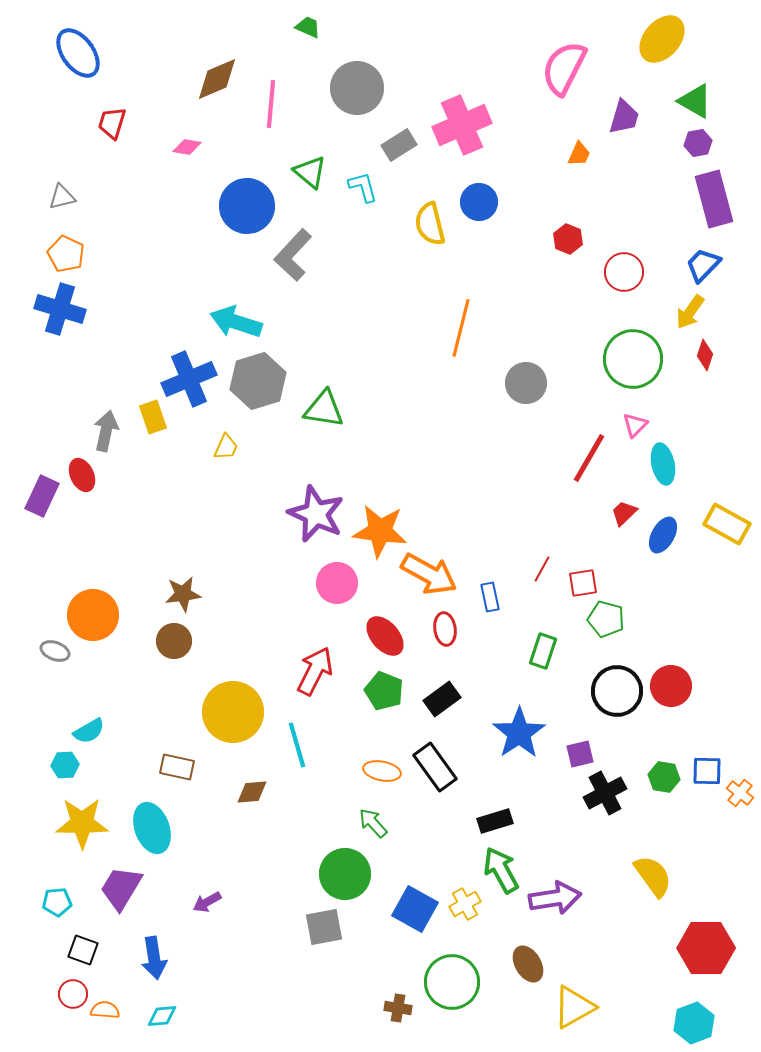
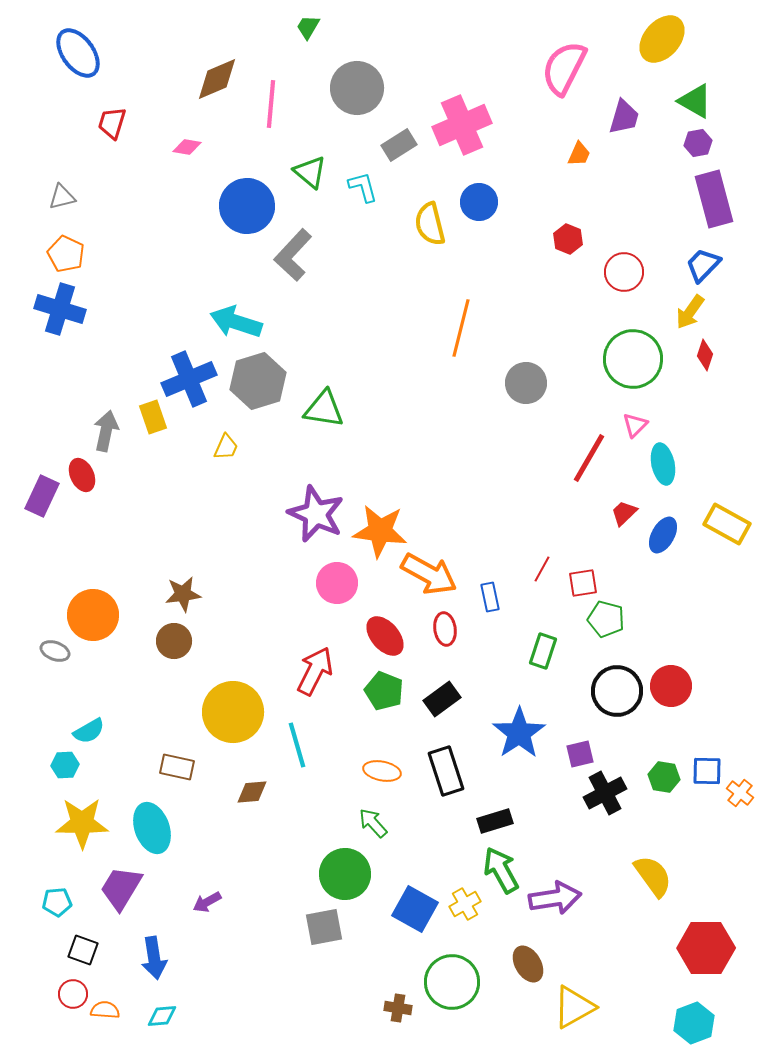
green trapezoid at (308, 27): rotated 84 degrees counterclockwise
black rectangle at (435, 767): moved 11 px right, 4 px down; rotated 18 degrees clockwise
